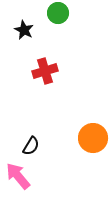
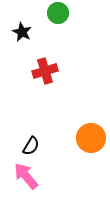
black star: moved 2 px left, 2 px down
orange circle: moved 2 px left
pink arrow: moved 8 px right
